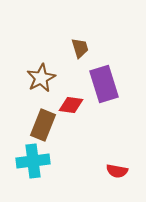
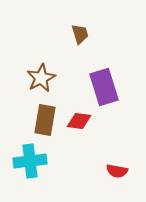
brown trapezoid: moved 14 px up
purple rectangle: moved 3 px down
red diamond: moved 8 px right, 16 px down
brown rectangle: moved 2 px right, 5 px up; rotated 12 degrees counterclockwise
cyan cross: moved 3 px left
